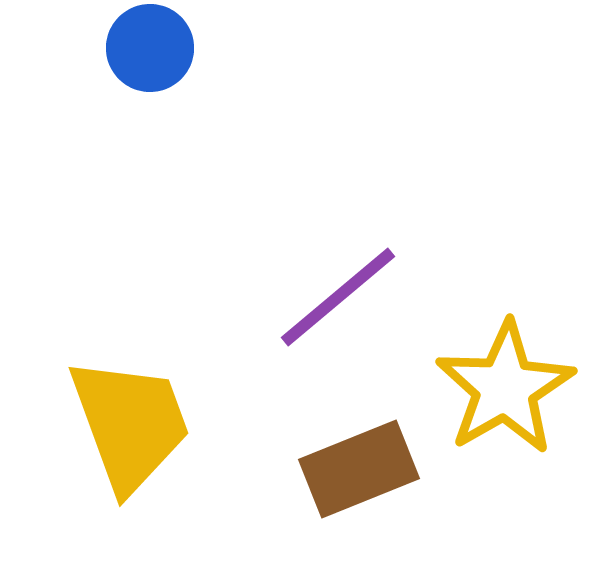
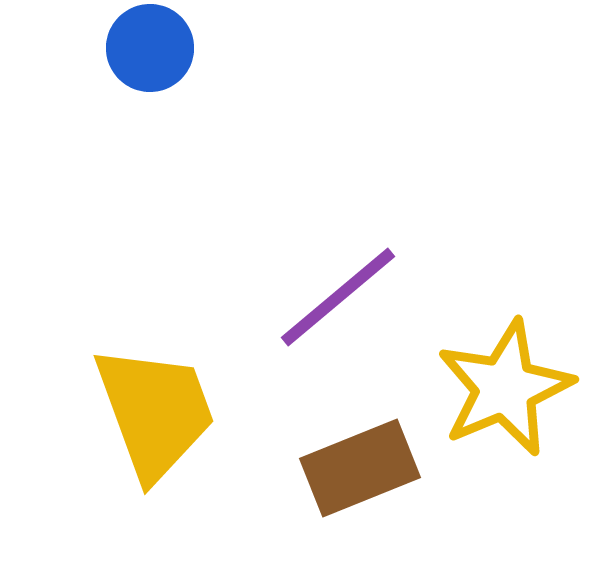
yellow star: rotated 7 degrees clockwise
yellow trapezoid: moved 25 px right, 12 px up
brown rectangle: moved 1 px right, 1 px up
